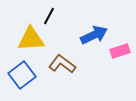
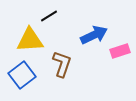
black line: rotated 30 degrees clockwise
yellow triangle: moved 1 px left, 1 px down
brown L-shape: rotated 72 degrees clockwise
